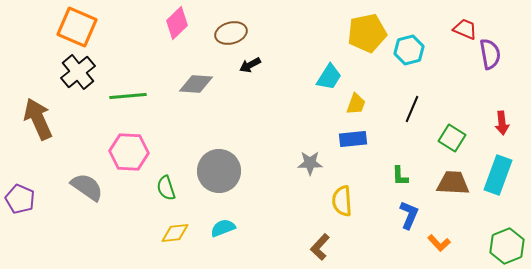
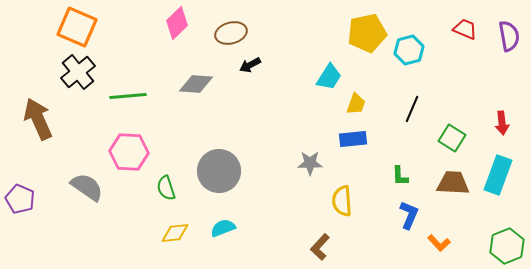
purple semicircle: moved 19 px right, 18 px up
